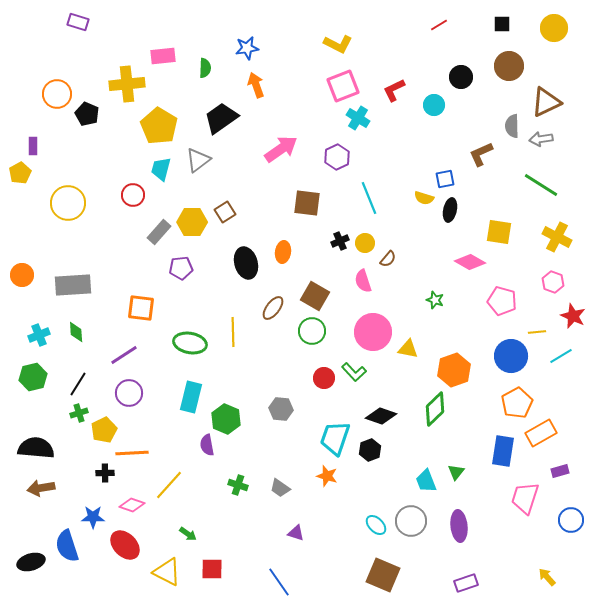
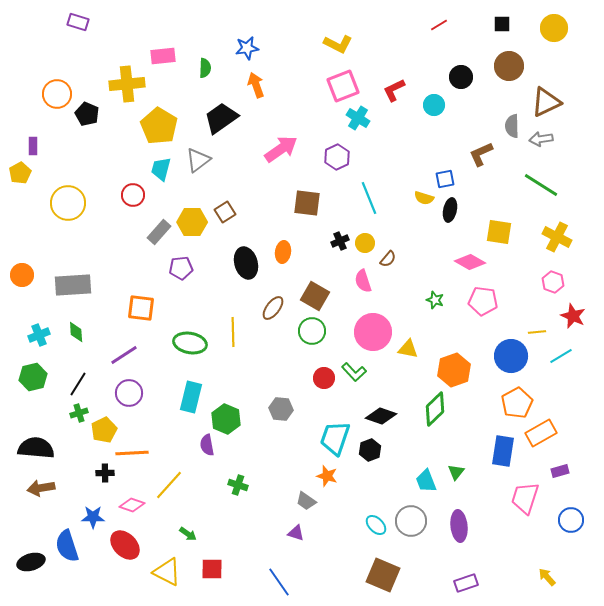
pink pentagon at (502, 301): moved 19 px left; rotated 8 degrees counterclockwise
gray trapezoid at (280, 488): moved 26 px right, 13 px down
